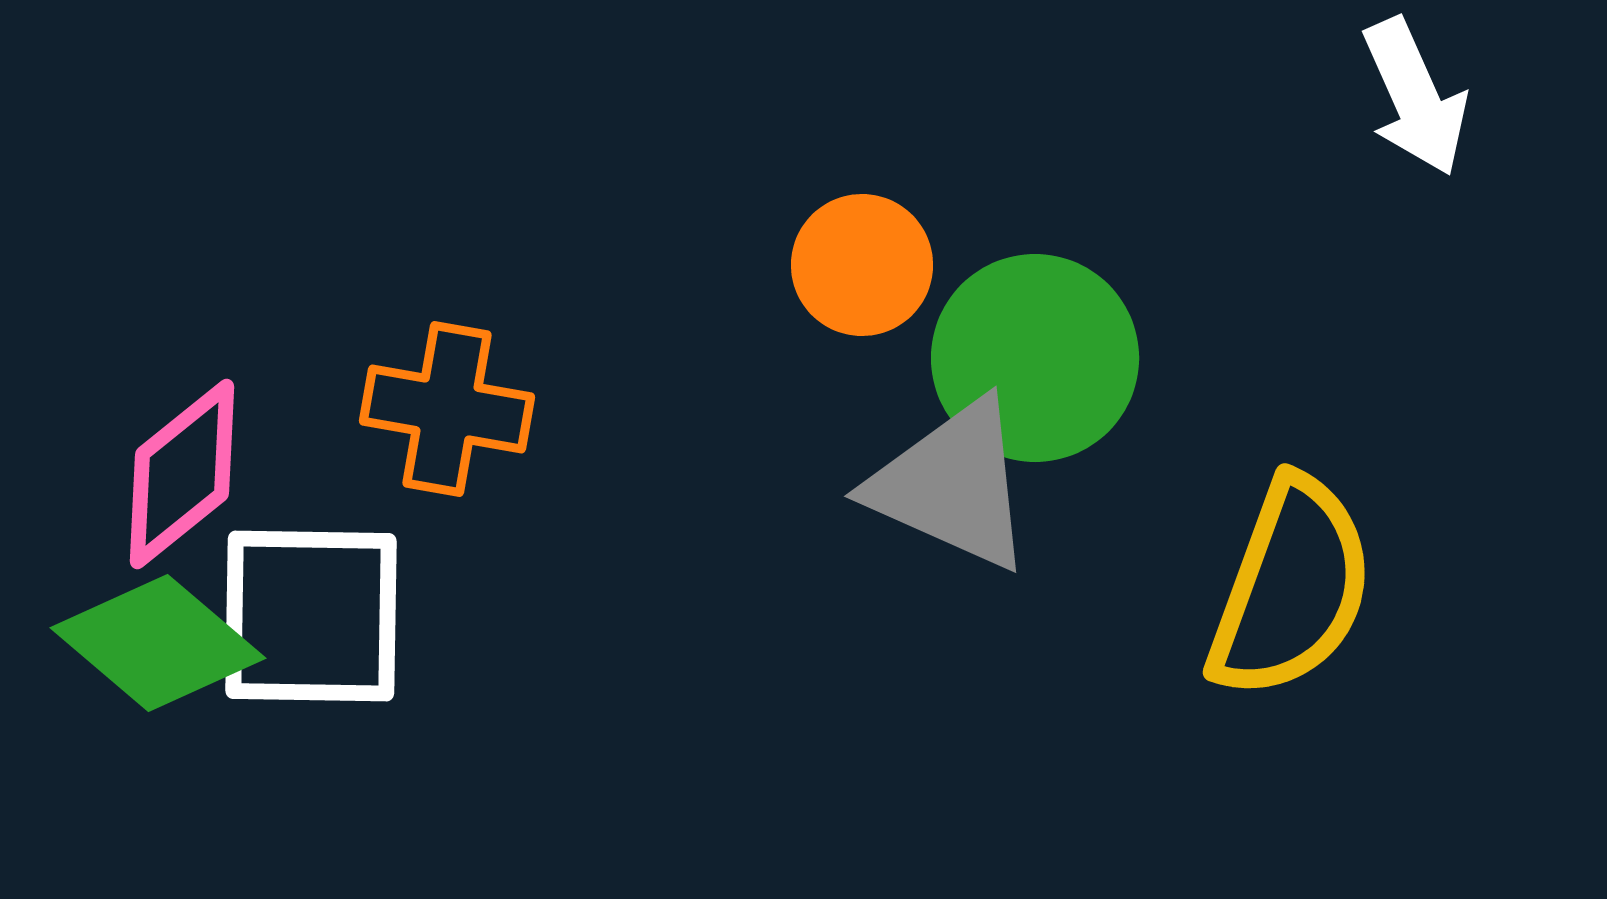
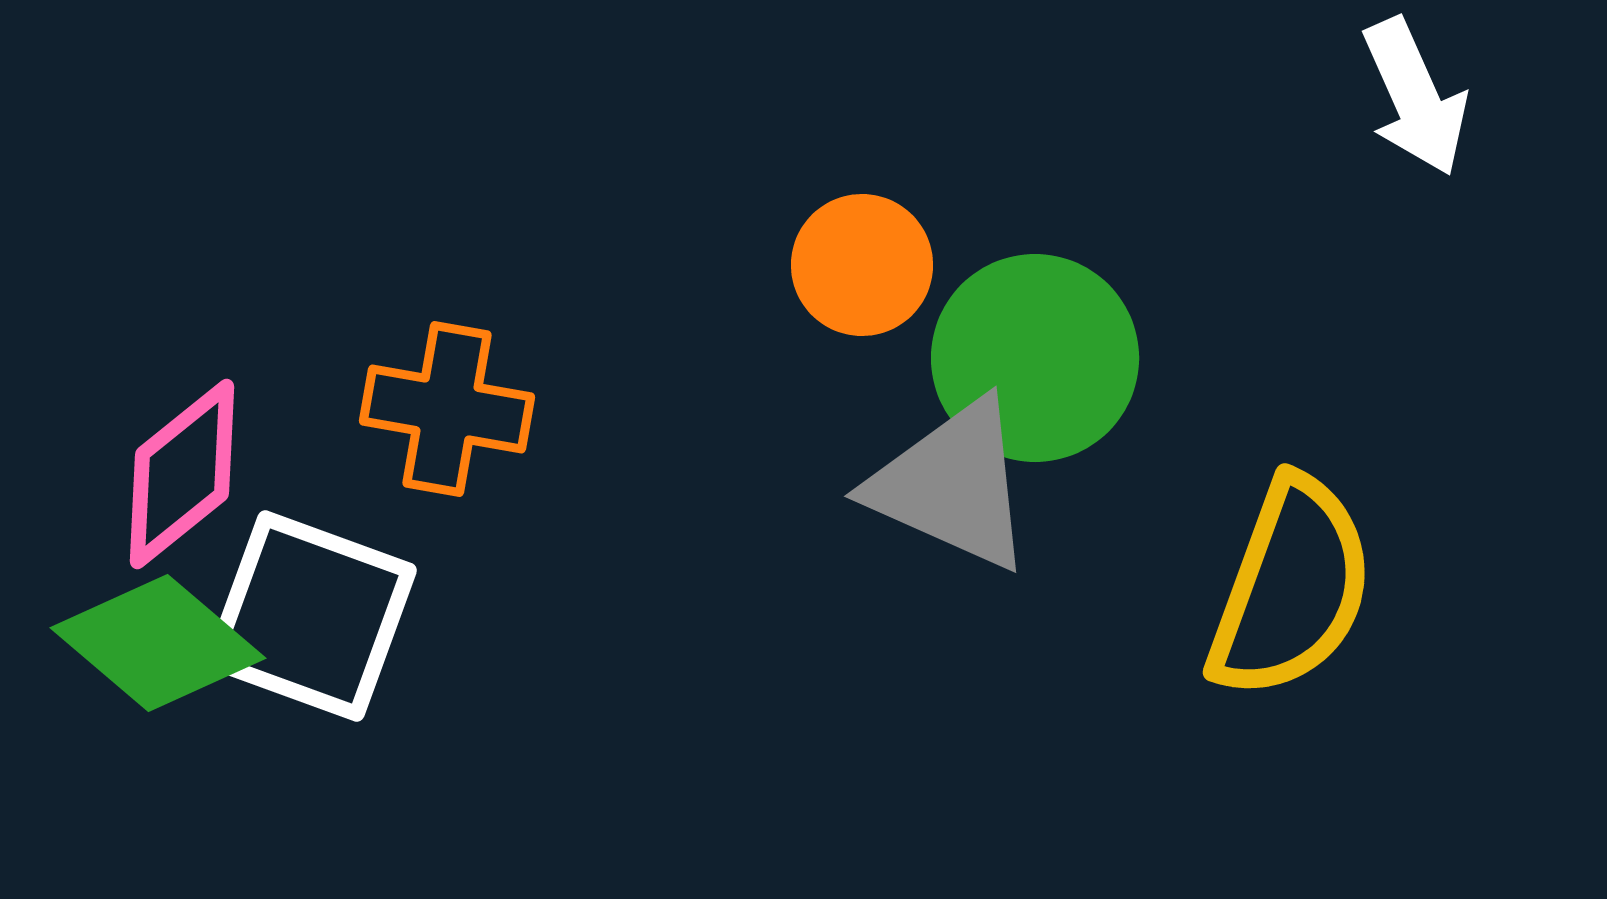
white square: rotated 19 degrees clockwise
